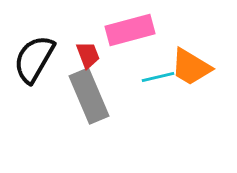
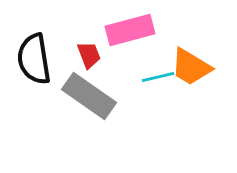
red trapezoid: moved 1 px right
black semicircle: rotated 39 degrees counterclockwise
gray rectangle: rotated 32 degrees counterclockwise
